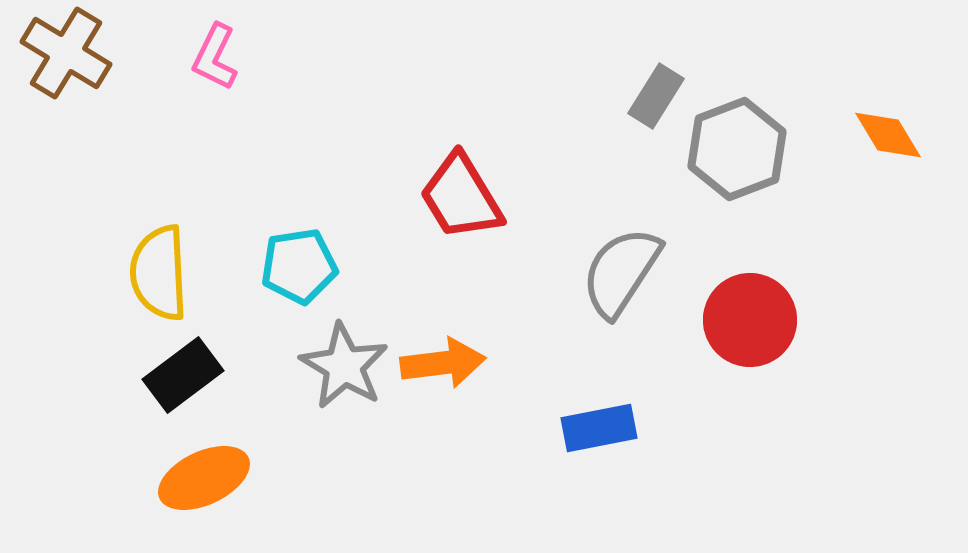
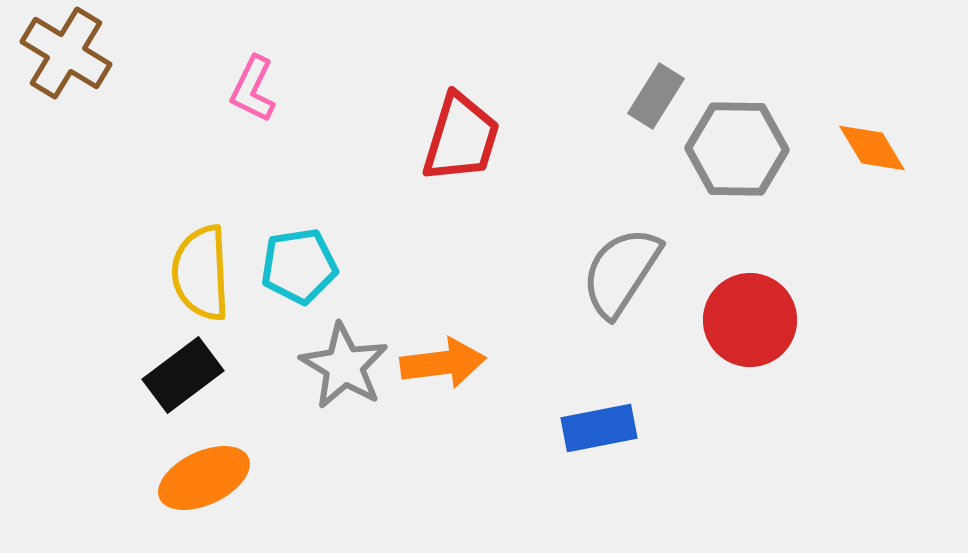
pink L-shape: moved 38 px right, 32 px down
orange diamond: moved 16 px left, 13 px down
gray hexagon: rotated 22 degrees clockwise
red trapezoid: moved 59 px up; rotated 132 degrees counterclockwise
yellow semicircle: moved 42 px right
